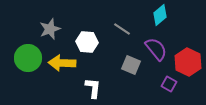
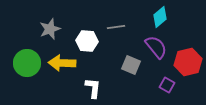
cyan diamond: moved 2 px down
gray line: moved 6 px left, 2 px up; rotated 42 degrees counterclockwise
white hexagon: moved 1 px up
purple semicircle: moved 2 px up
green circle: moved 1 px left, 5 px down
red hexagon: rotated 20 degrees clockwise
purple square: moved 2 px left, 1 px down
